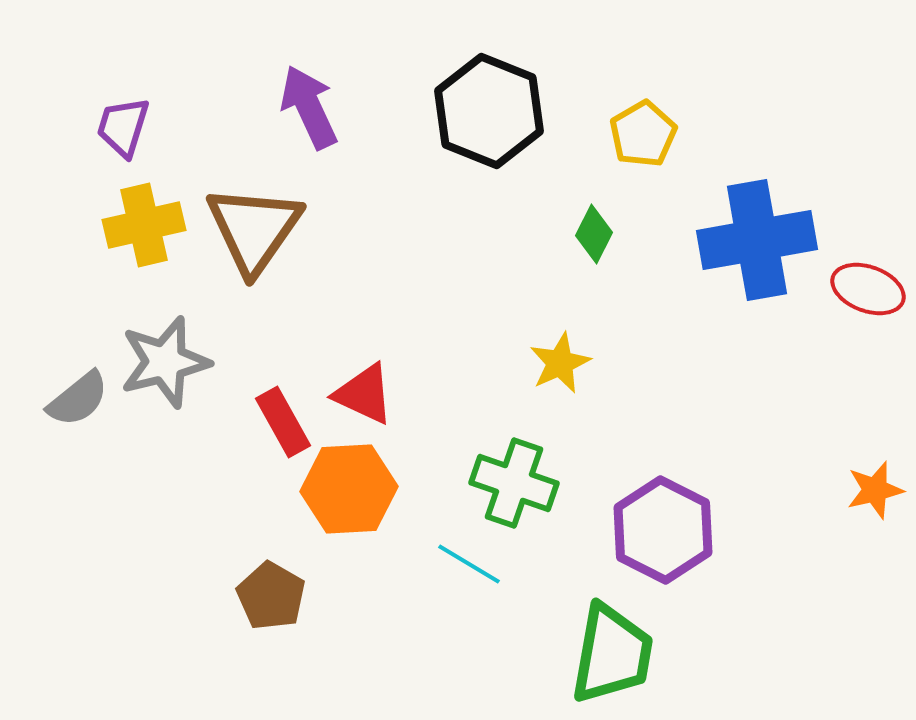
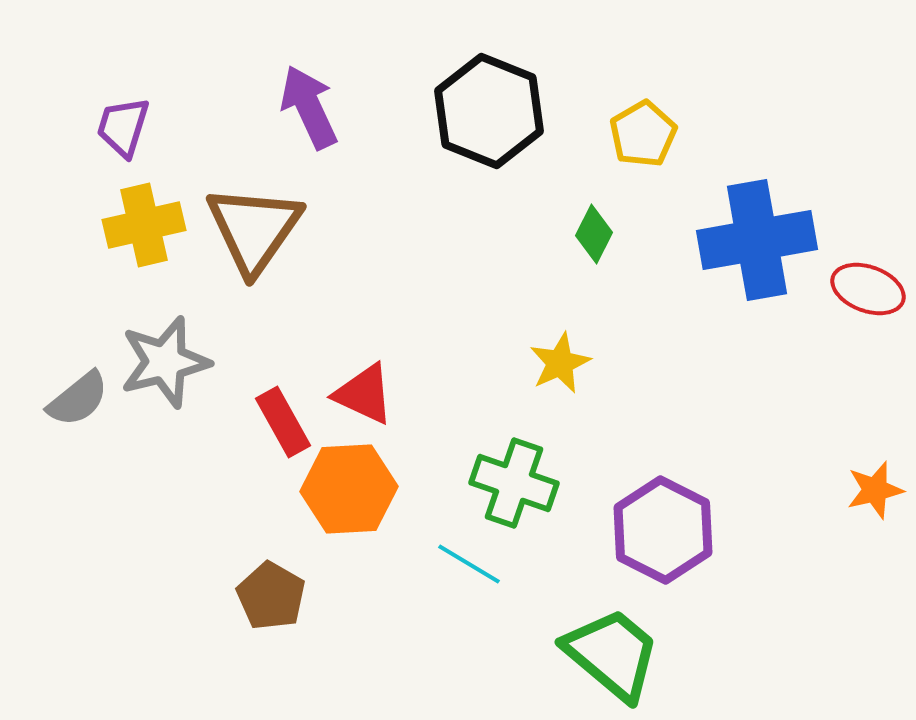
green trapezoid: rotated 60 degrees counterclockwise
